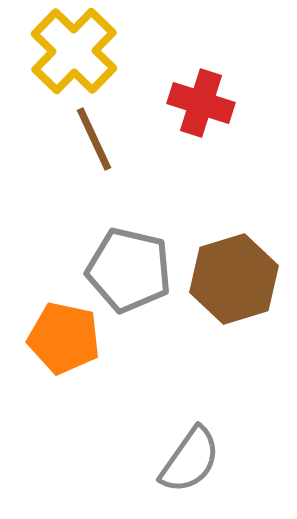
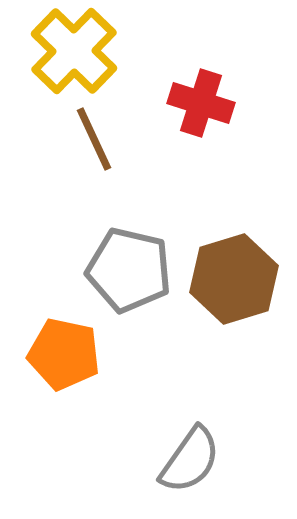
orange pentagon: moved 16 px down
